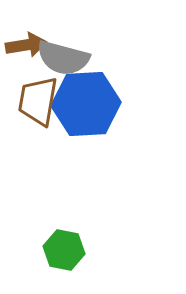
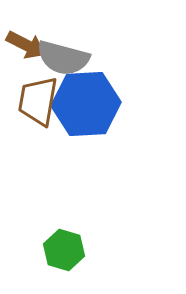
brown arrow: rotated 36 degrees clockwise
green hexagon: rotated 6 degrees clockwise
